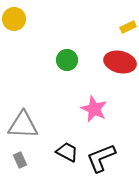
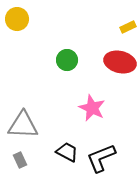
yellow circle: moved 3 px right
pink star: moved 2 px left, 1 px up
